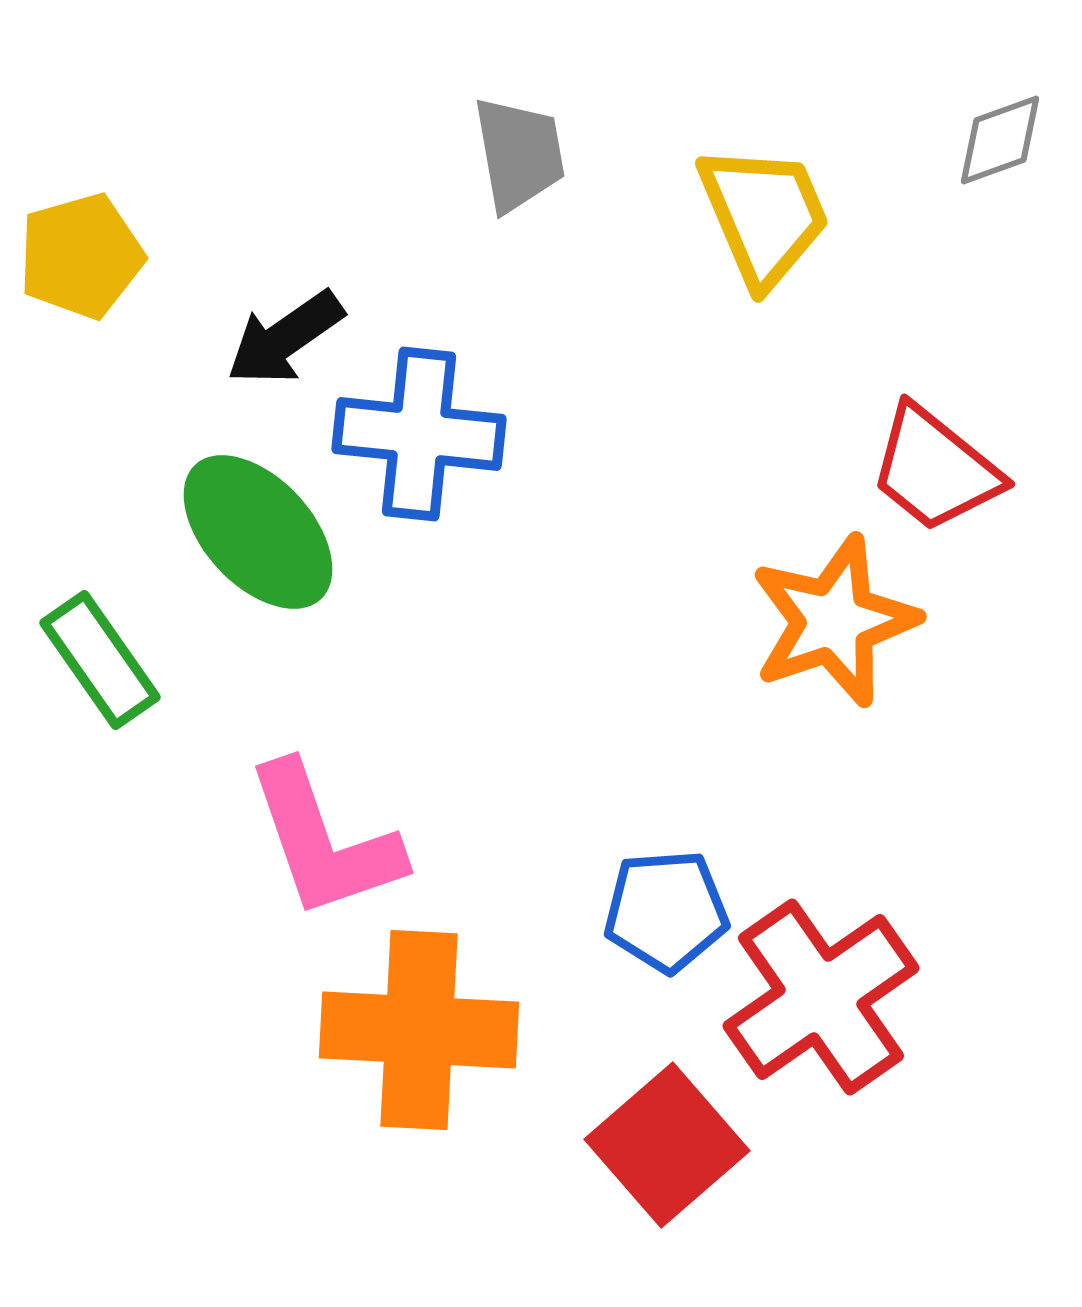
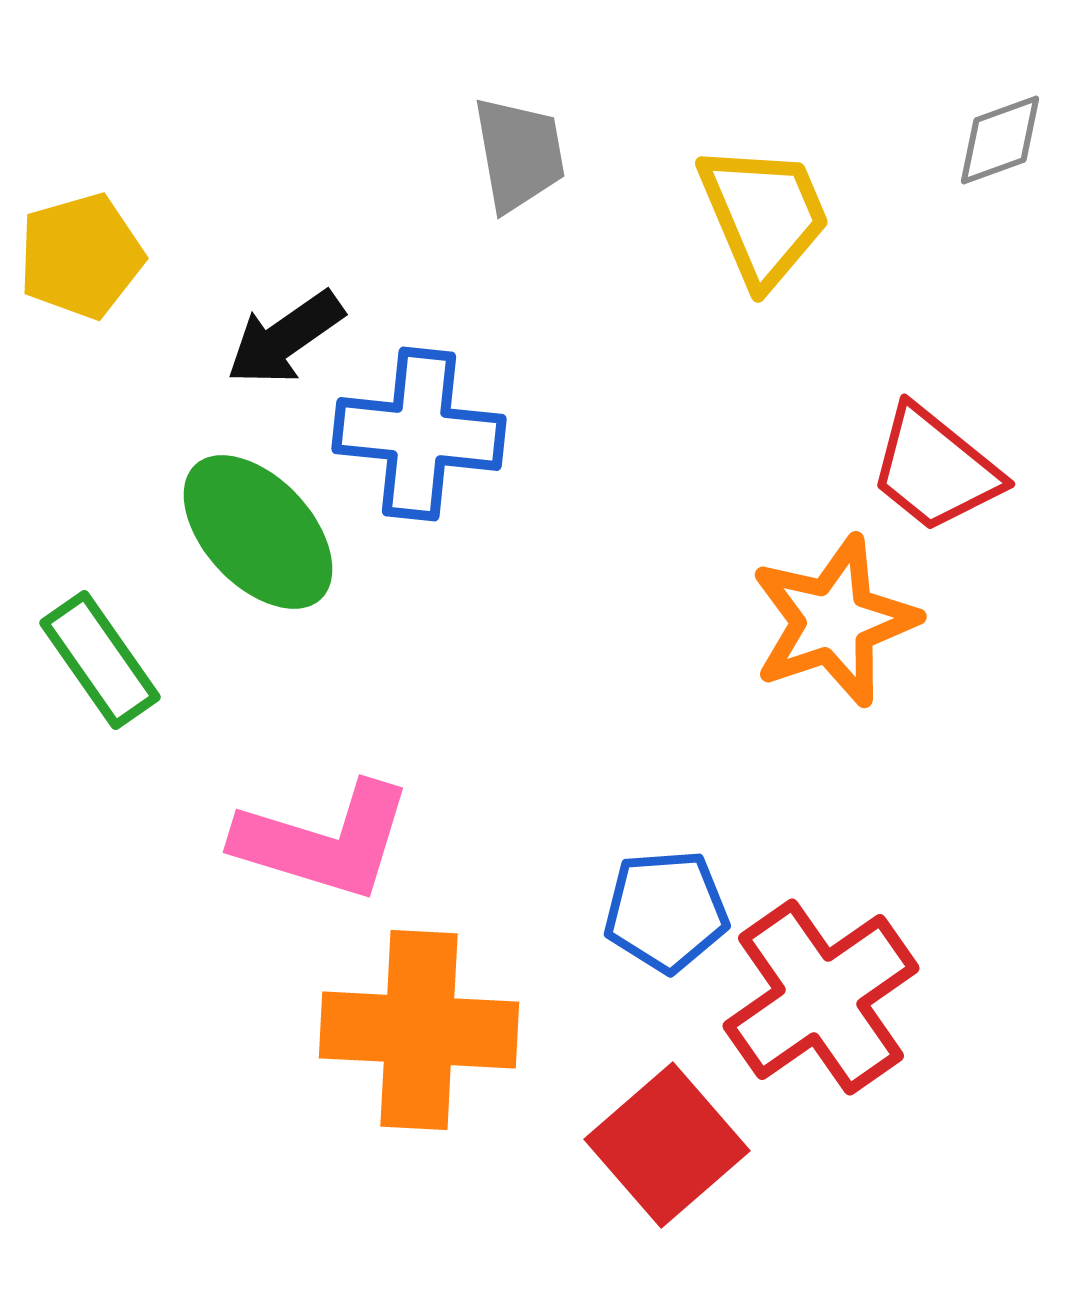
pink L-shape: rotated 54 degrees counterclockwise
